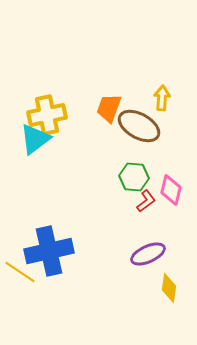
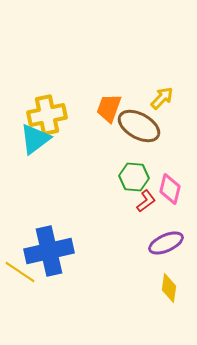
yellow arrow: rotated 40 degrees clockwise
pink diamond: moved 1 px left, 1 px up
purple ellipse: moved 18 px right, 11 px up
